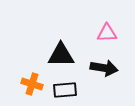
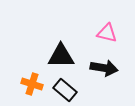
pink triangle: rotated 15 degrees clockwise
black triangle: moved 1 px down
black rectangle: rotated 45 degrees clockwise
